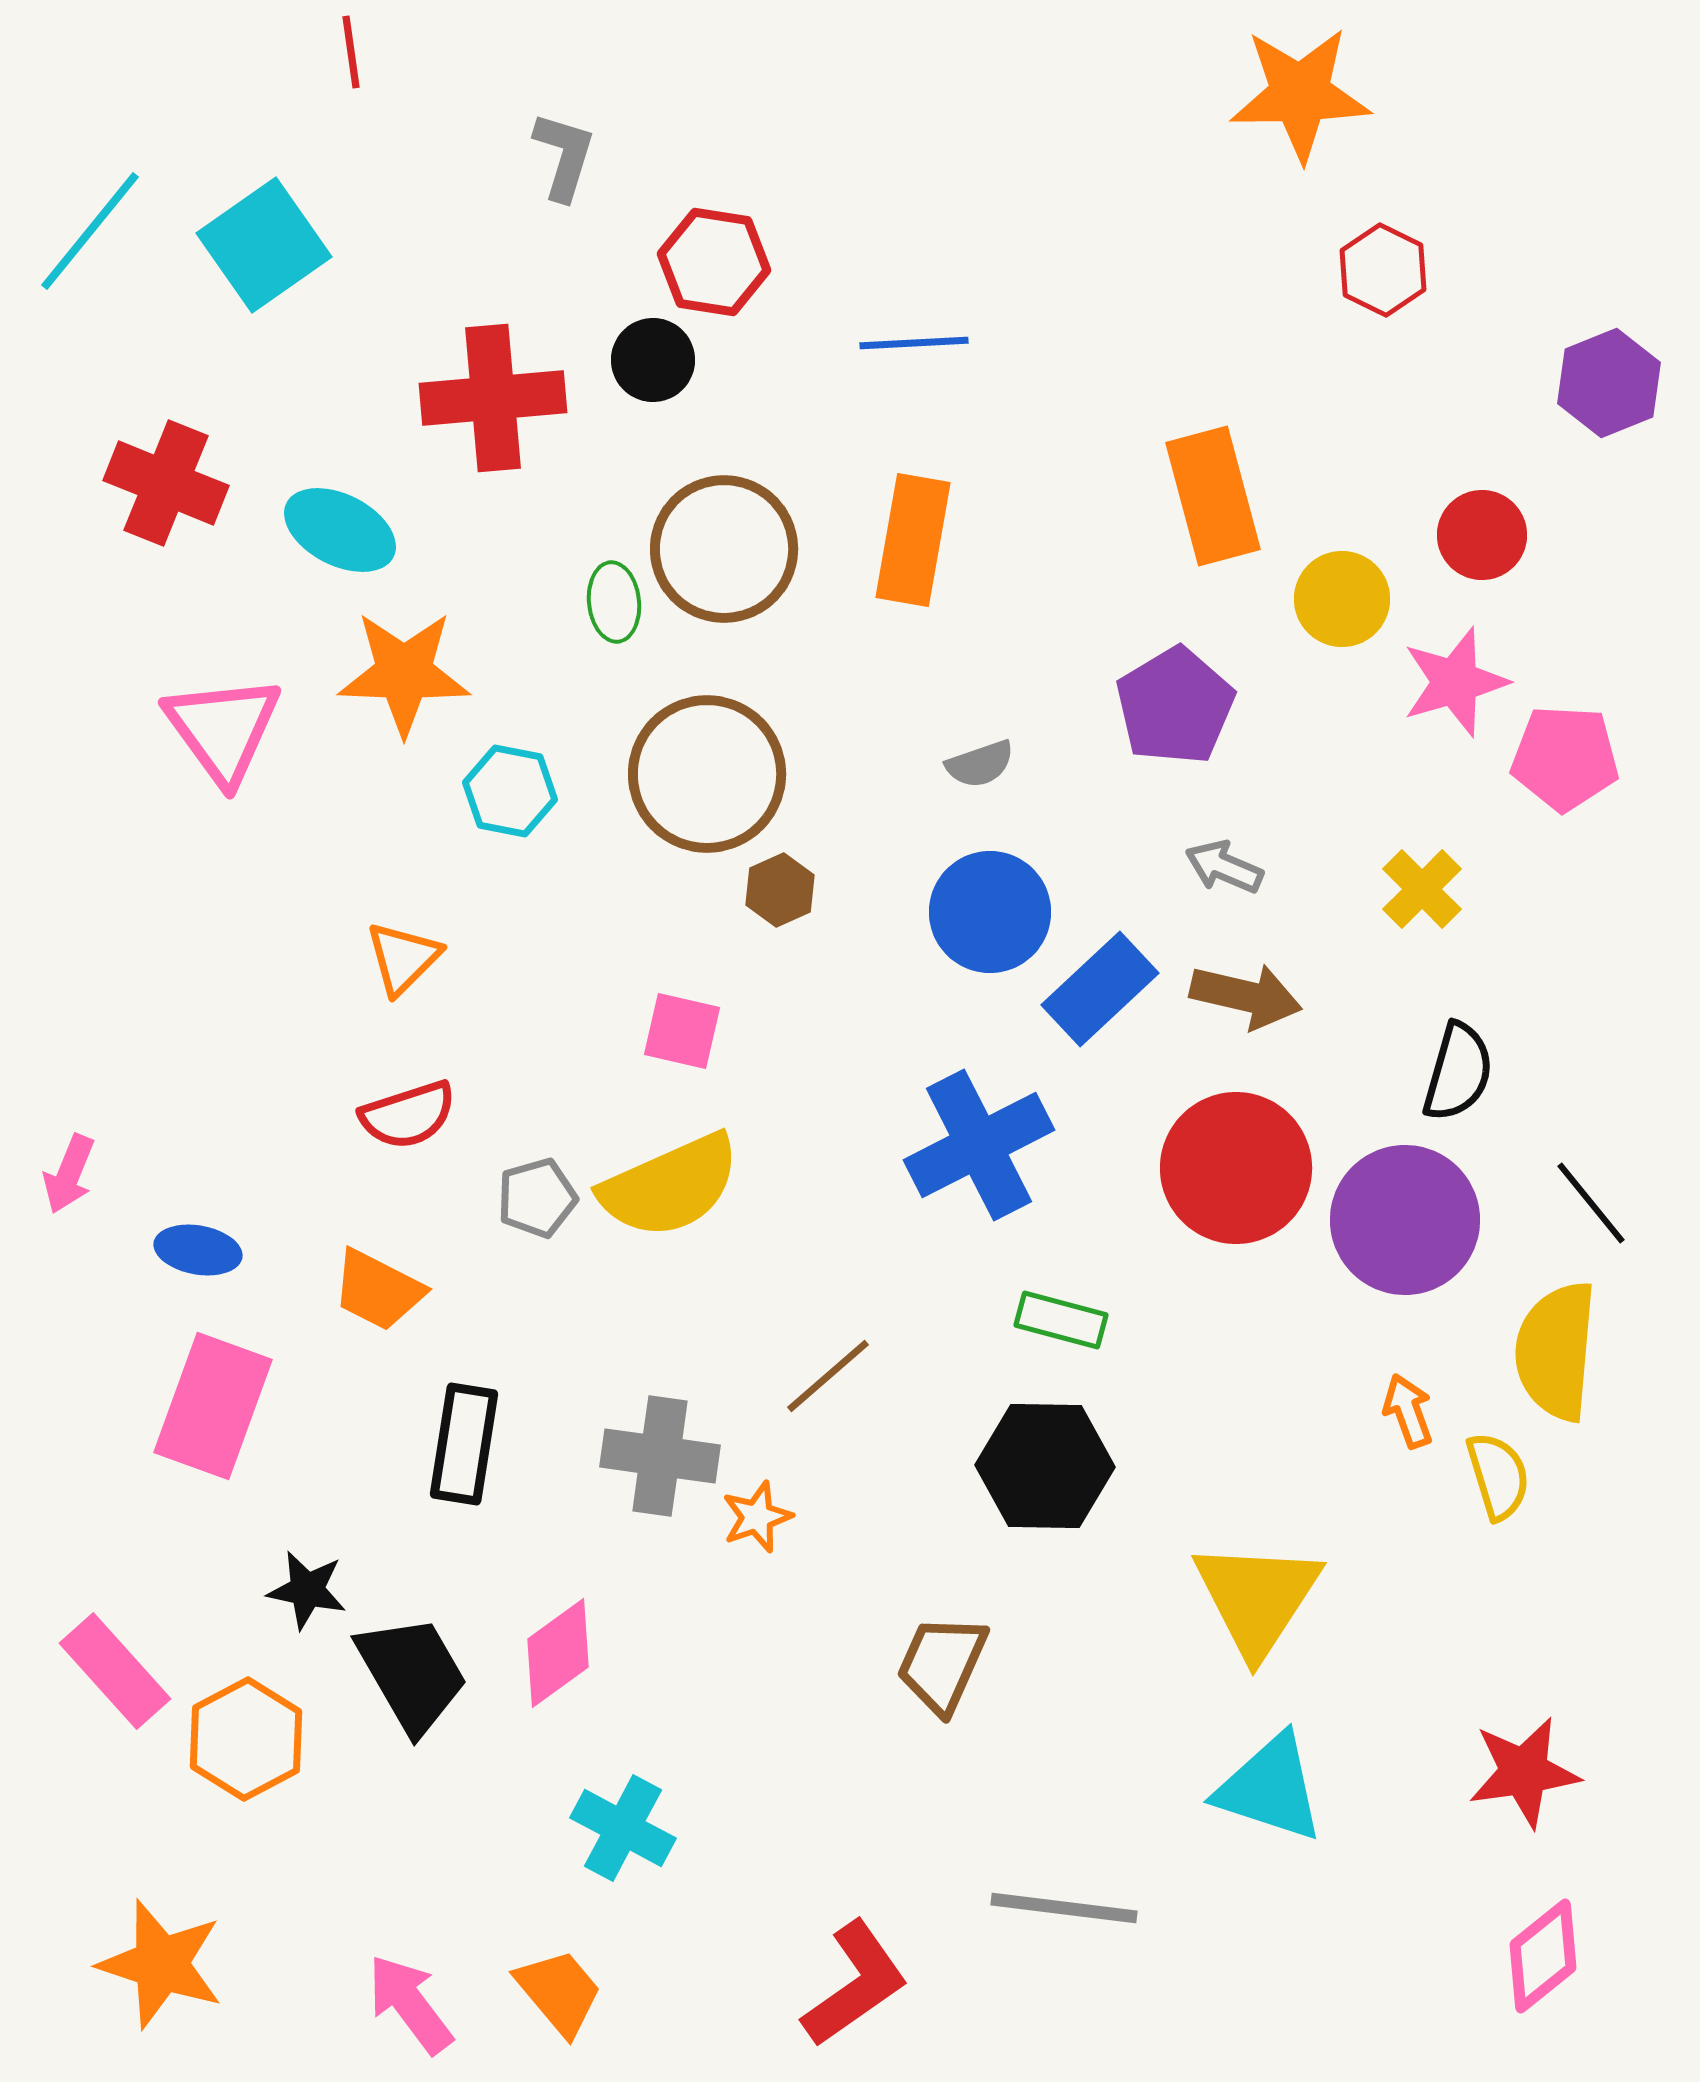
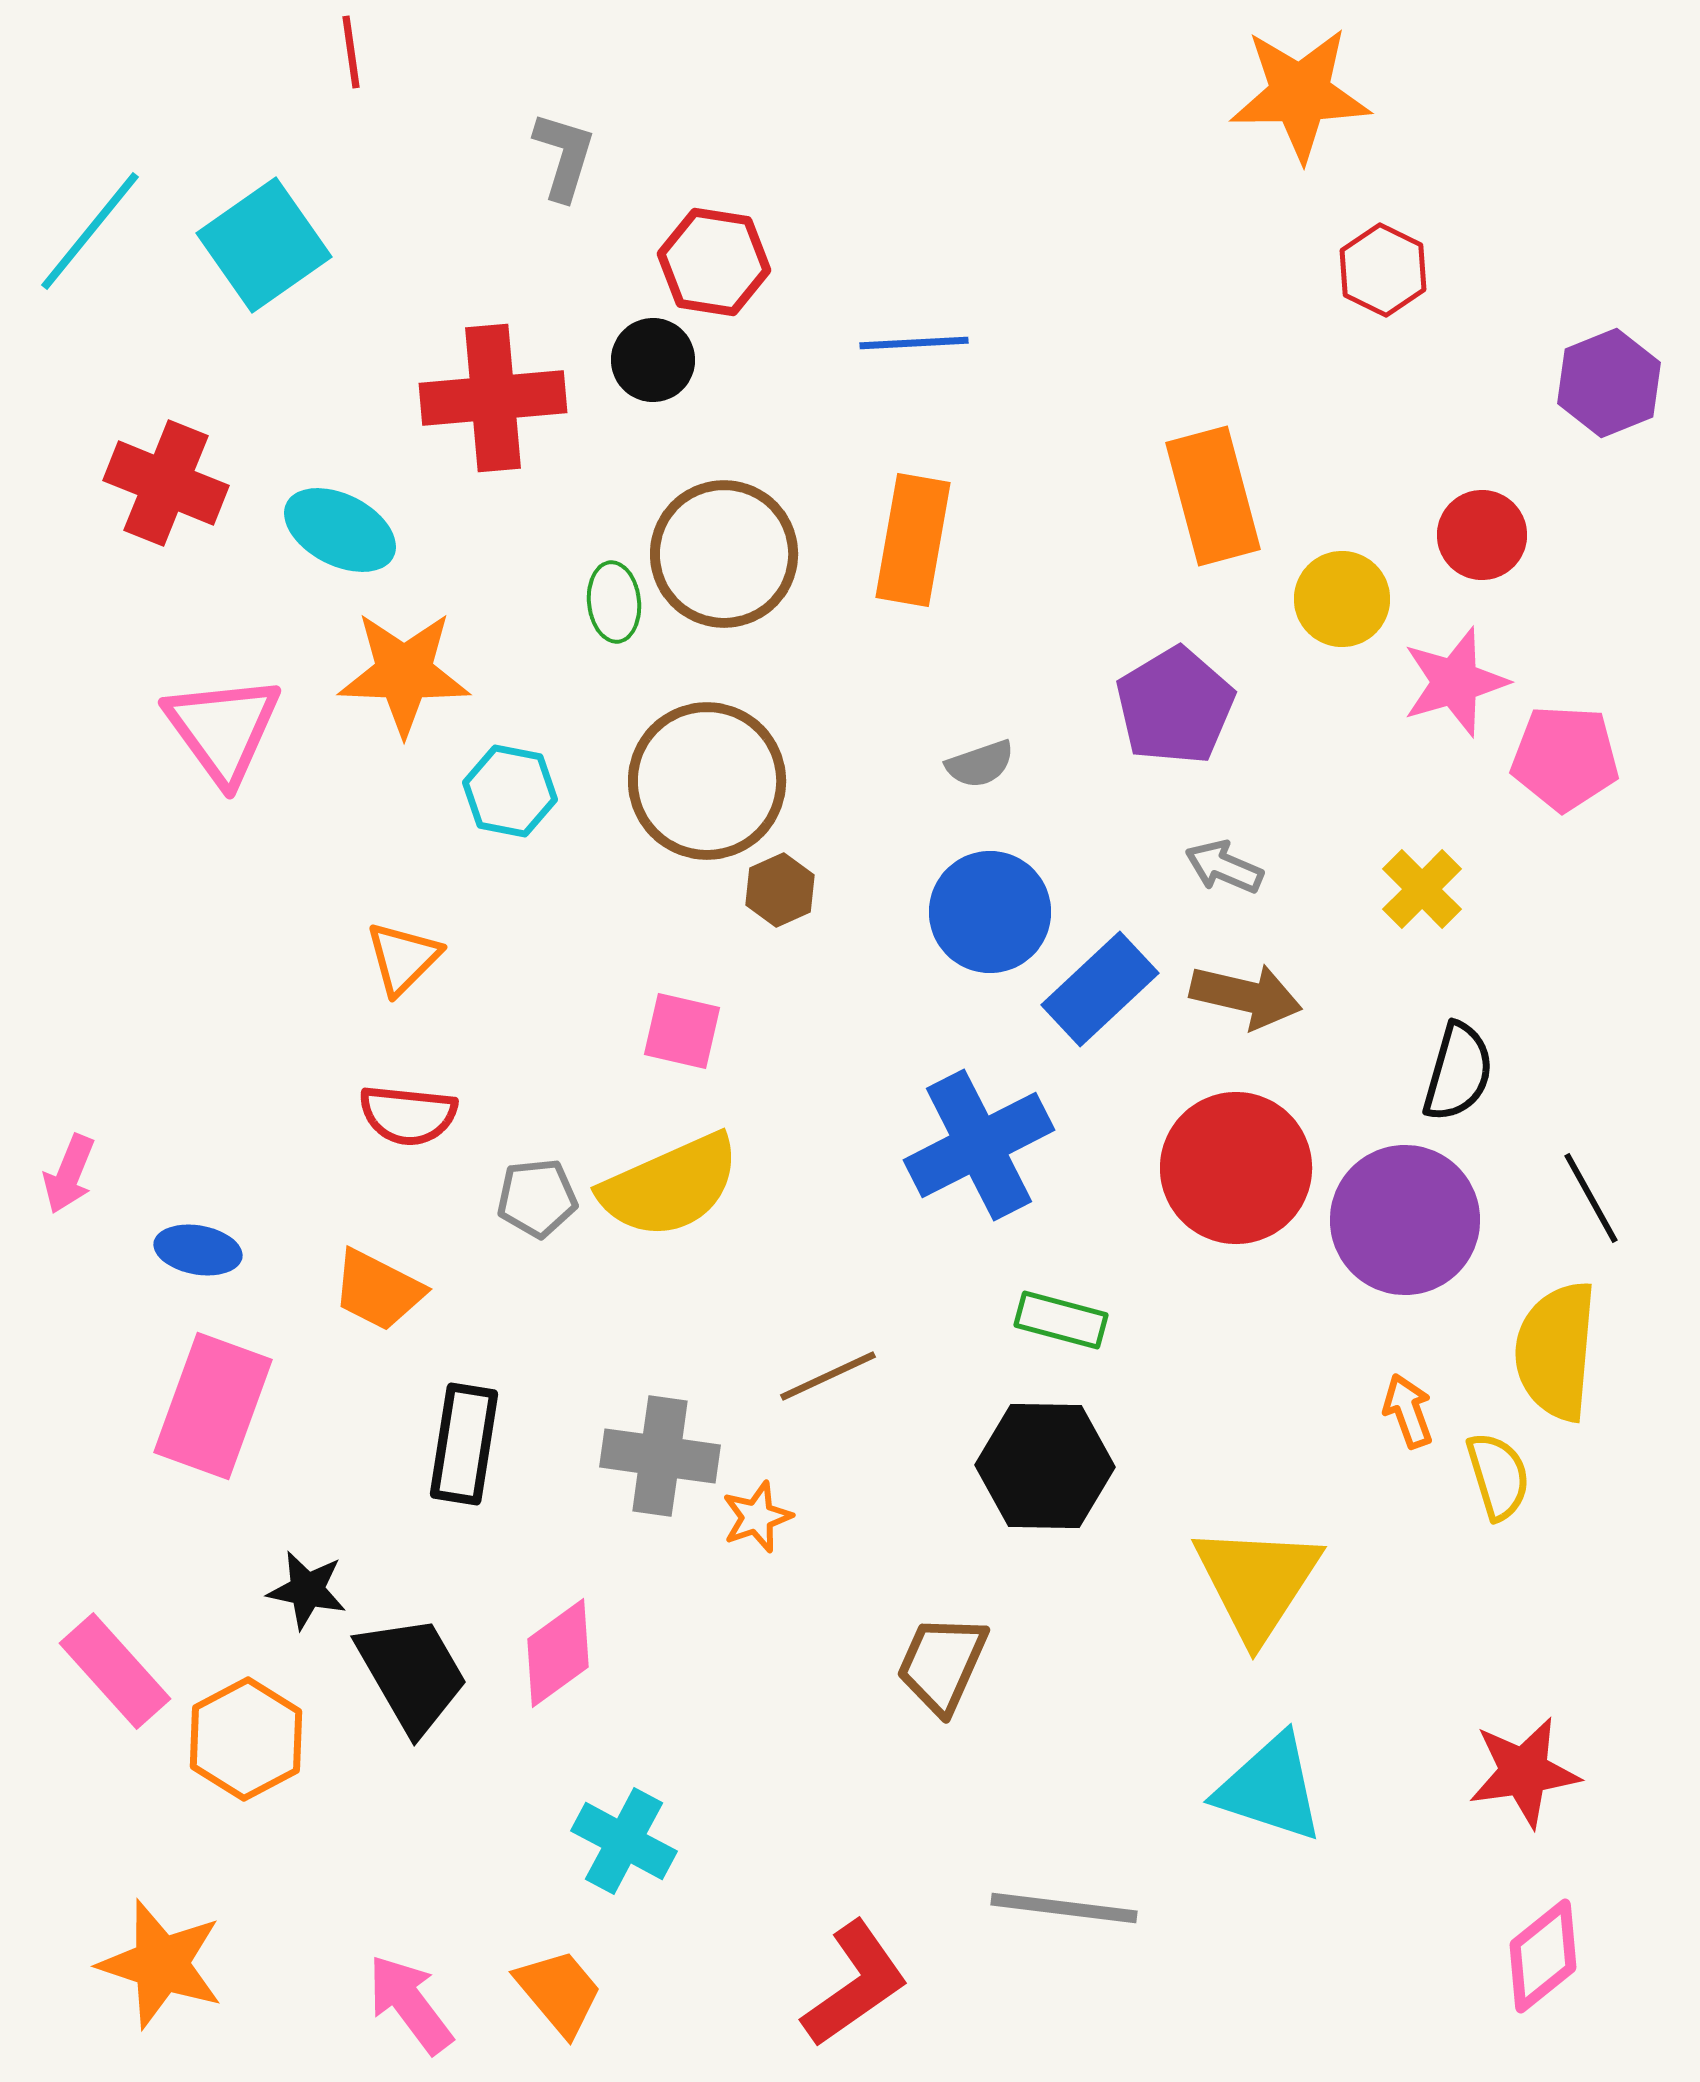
brown circle at (724, 549): moved 5 px down
brown circle at (707, 774): moved 7 px down
red semicircle at (408, 1115): rotated 24 degrees clockwise
gray pentagon at (537, 1198): rotated 10 degrees clockwise
black line at (1591, 1203): moved 5 px up; rotated 10 degrees clockwise
brown line at (828, 1376): rotated 16 degrees clockwise
yellow triangle at (1257, 1598): moved 16 px up
cyan cross at (623, 1828): moved 1 px right, 13 px down
